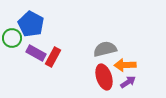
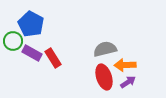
green circle: moved 1 px right, 3 px down
purple rectangle: moved 4 px left
red rectangle: moved 1 px down; rotated 60 degrees counterclockwise
